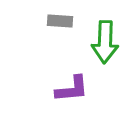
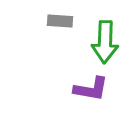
purple L-shape: moved 19 px right; rotated 15 degrees clockwise
